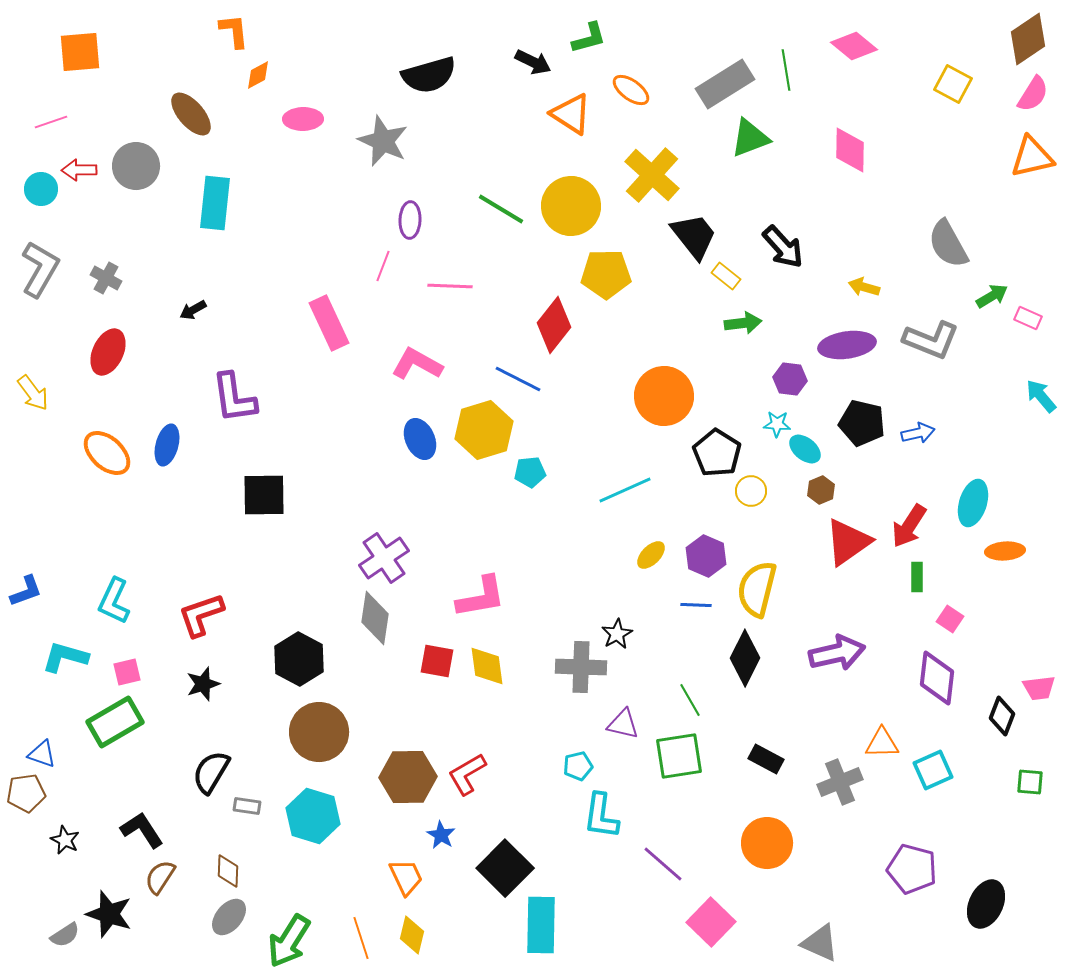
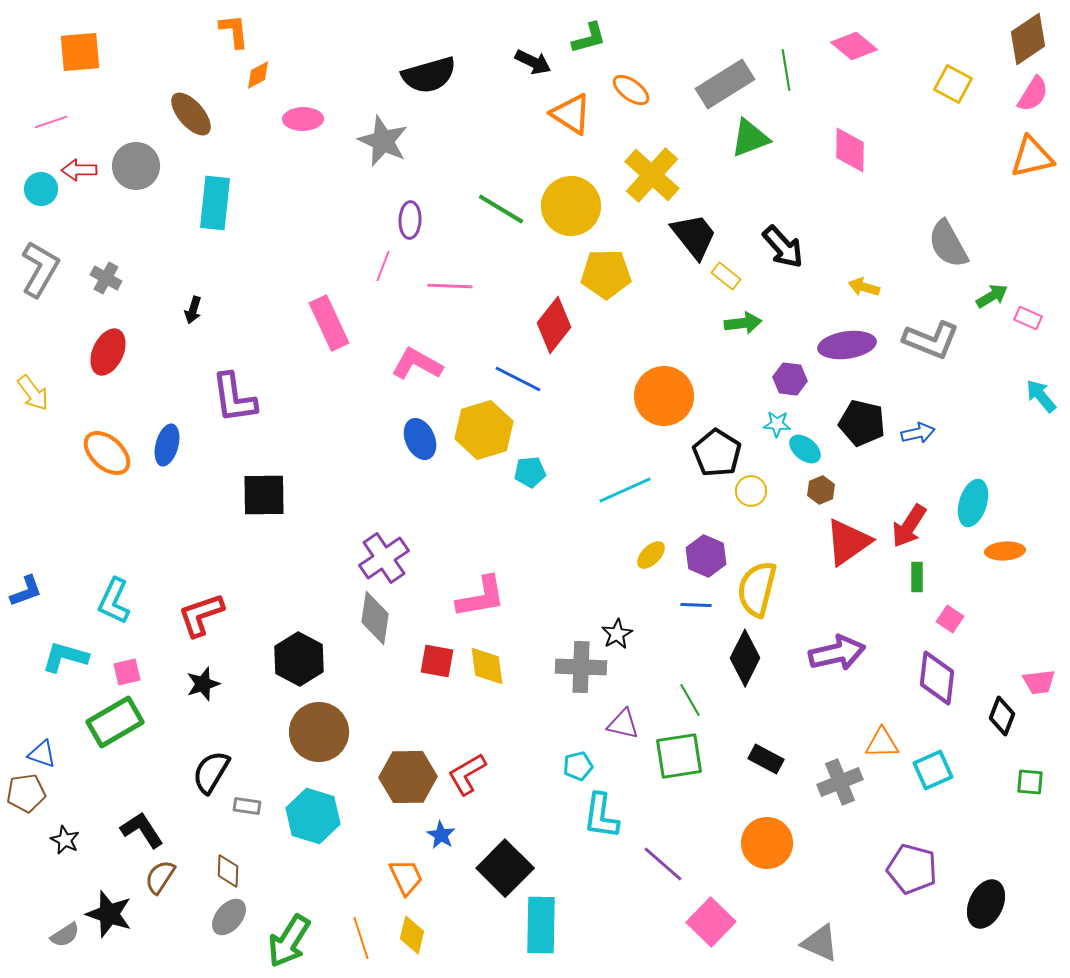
black arrow at (193, 310): rotated 44 degrees counterclockwise
pink trapezoid at (1039, 688): moved 6 px up
